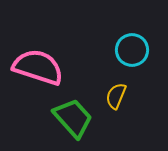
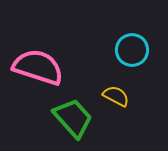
yellow semicircle: rotated 96 degrees clockwise
